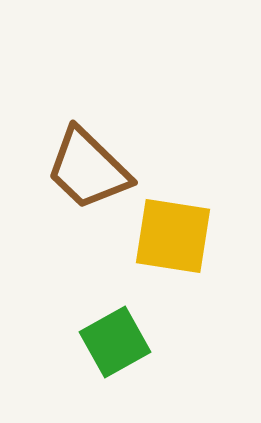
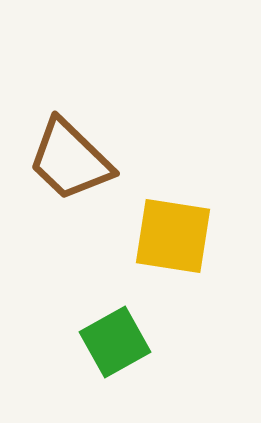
brown trapezoid: moved 18 px left, 9 px up
